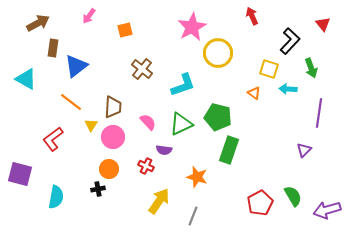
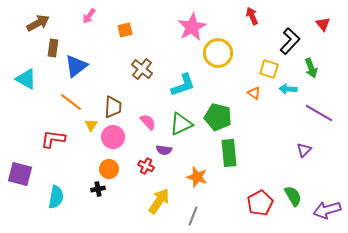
purple line: rotated 68 degrees counterclockwise
red L-shape: rotated 45 degrees clockwise
green rectangle: moved 3 px down; rotated 24 degrees counterclockwise
